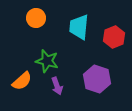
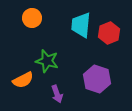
orange circle: moved 4 px left
cyan trapezoid: moved 2 px right, 2 px up
red hexagon: moved 5 px left, 4 px up
orange semicircle: moved 1 px right, 1 px up; rotated 15 degrees clockwise
purple arrow: moved 8 px down
